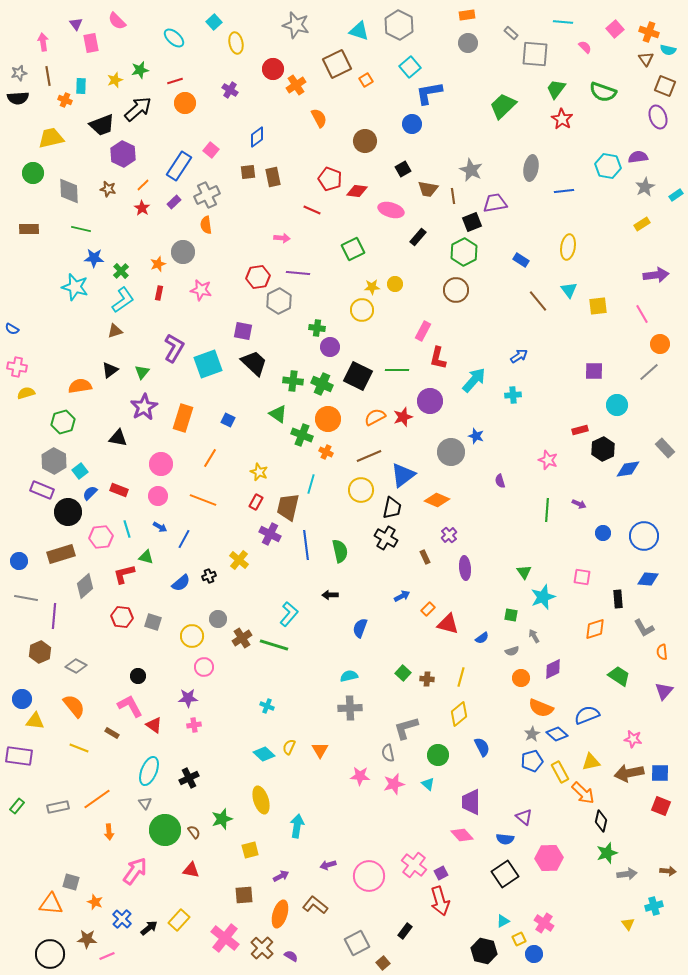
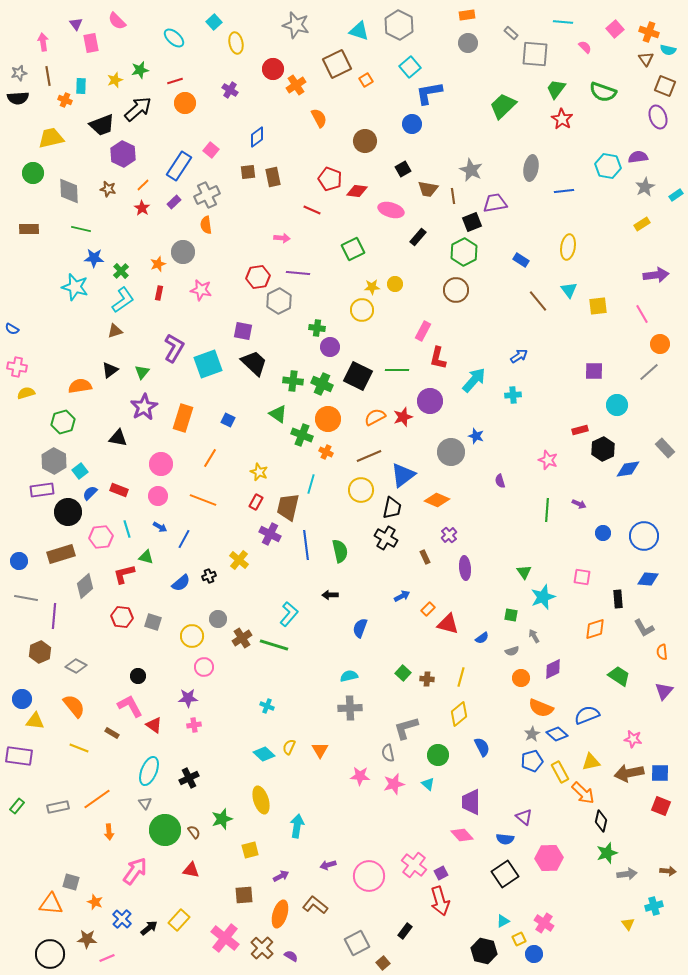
purple rectangle at (42, 490): rotated 30 degrees counterclockwise
pink line at (107, 956): moved 2 px down
